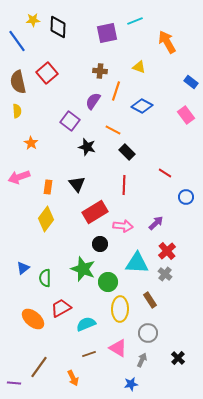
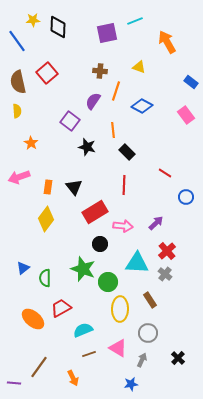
orange line at (113, 130): rotated 56 degrees clockwise
black triangle at (77, 184): moved 3 px left, 3 px down
cyan semicircle at (86, 324): moved 3 px left, 6 px down
